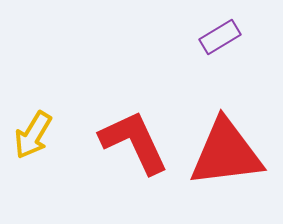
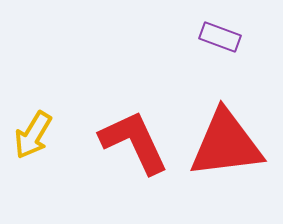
purple rectangle: rotated 51 degrees clockwise
red triangle: moved 9 px up
